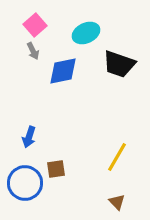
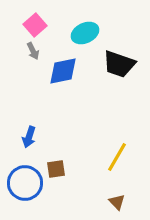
cyan ellipse: moved 1 px left
